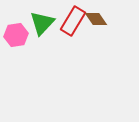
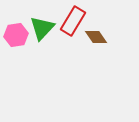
brown diamond: moved 18 px down
green triangle: moved 5 px down
